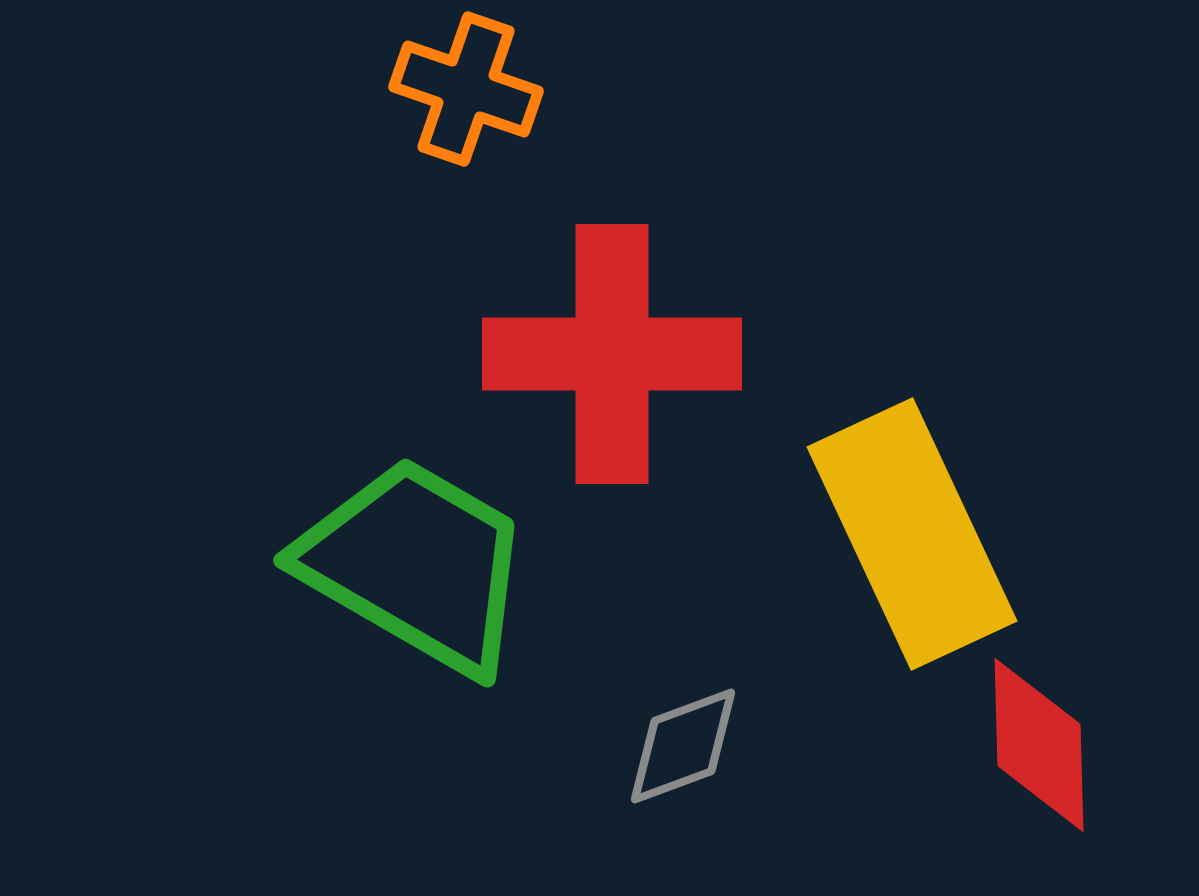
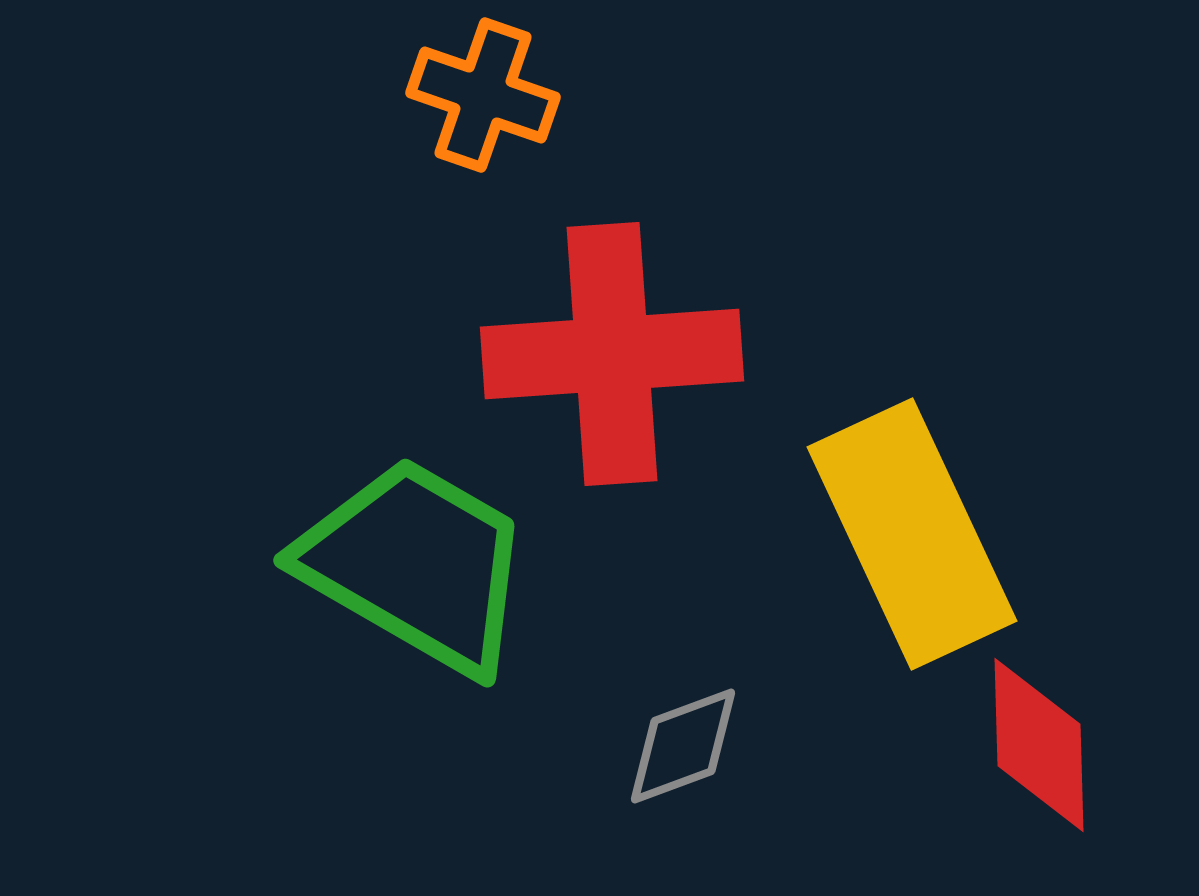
orange cross: moved 17 px right, 6 px down
red cross: rotated 4 degrees counterclockwise
